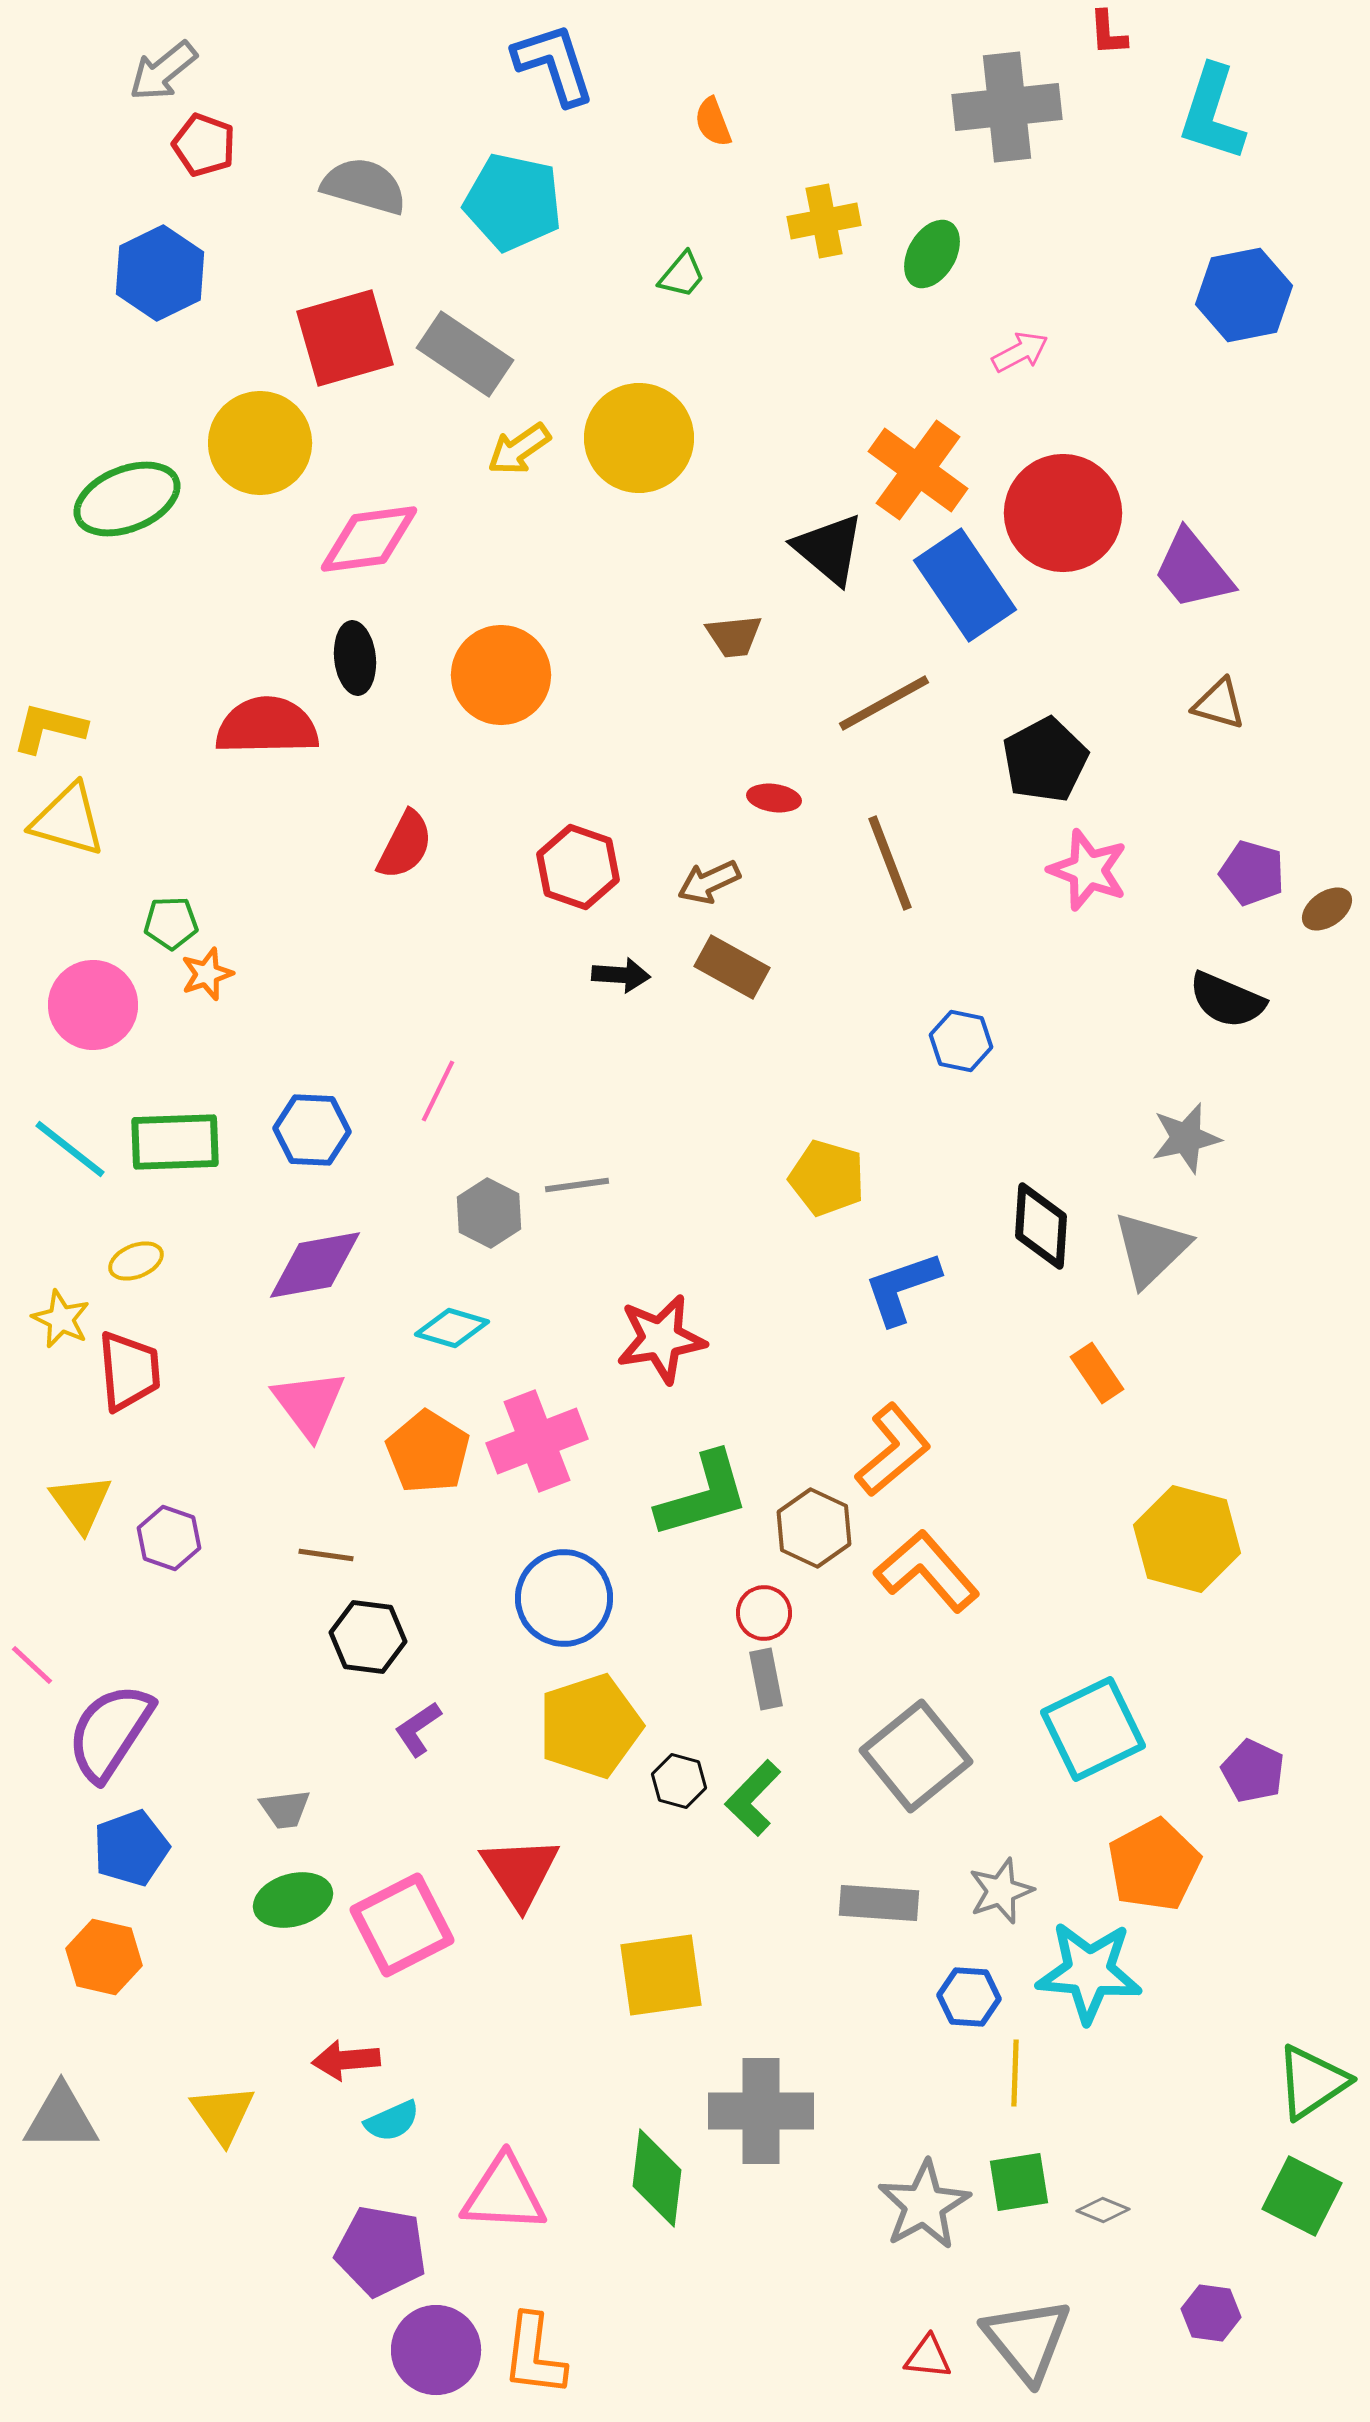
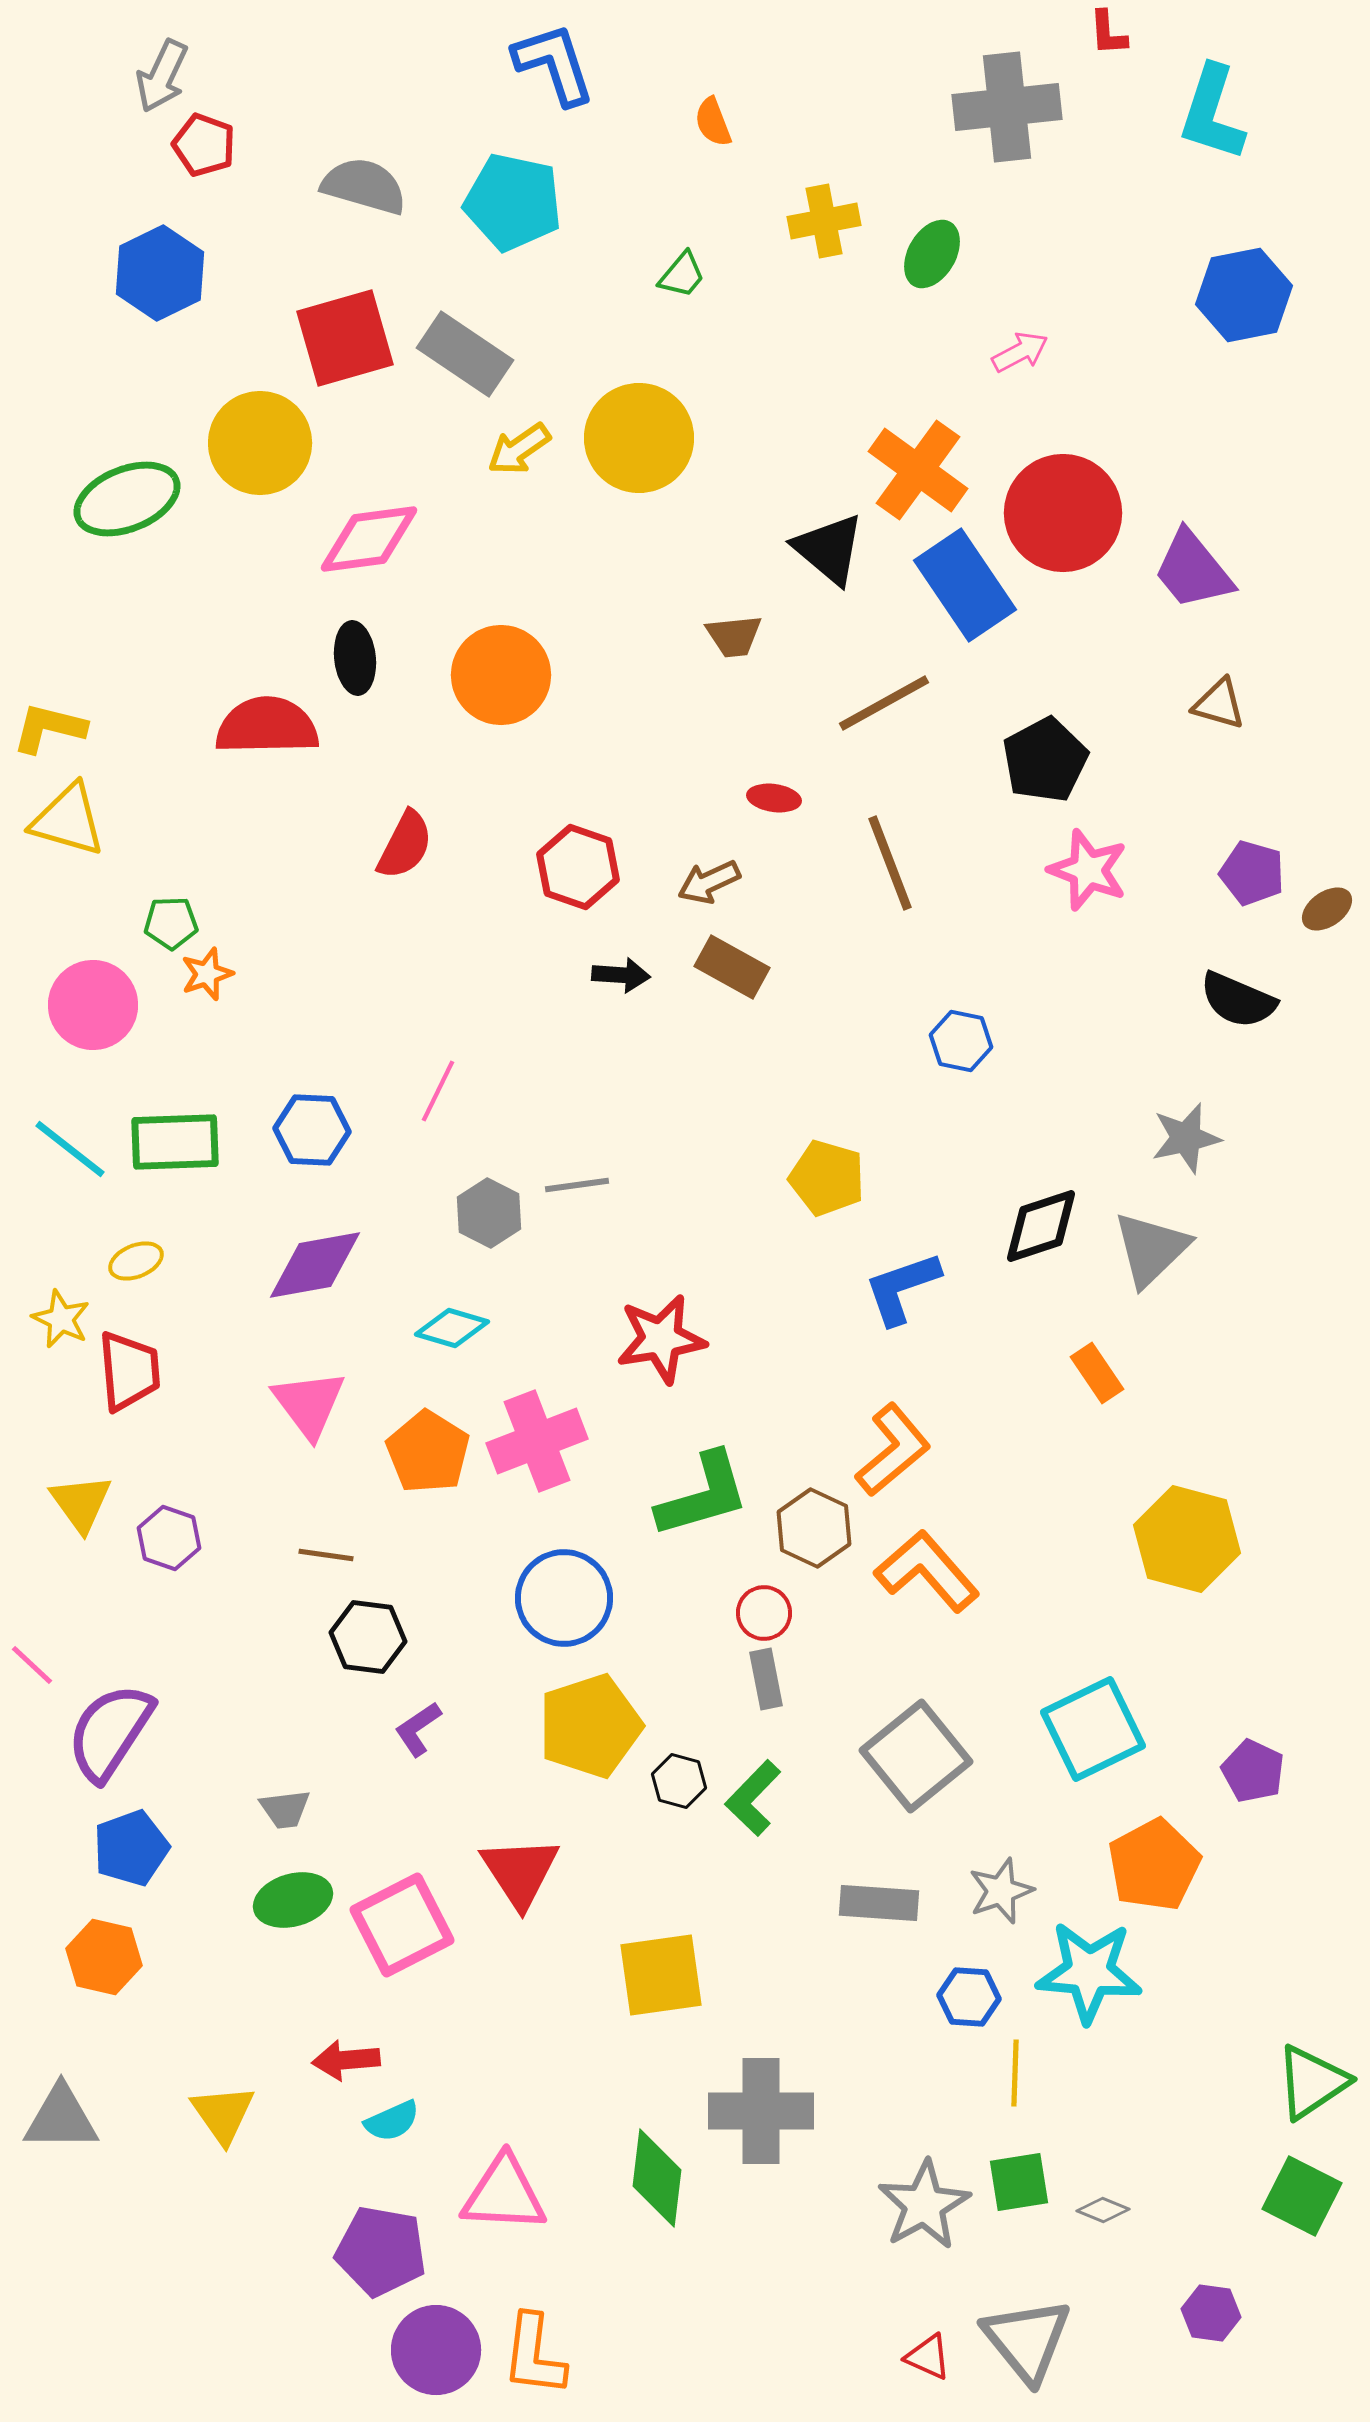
gray arrow at (163, 71): moved 1 px left, 5 px down; rotated 26 degrees counterclockwise
black semicircle at (1227, 1000): moved 11 px right
black diamond at (1041, 1226): rotated 68 degrees clockwise
red triangle at (928, 2357): rotated 18 degrees clockwise
